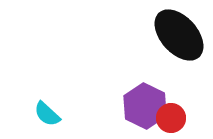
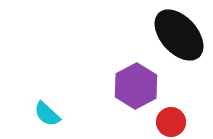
purple hexagon: moved 9 px left, 20 px up; rotated 6 degrees clockwise
red circle: moved 4 px down
